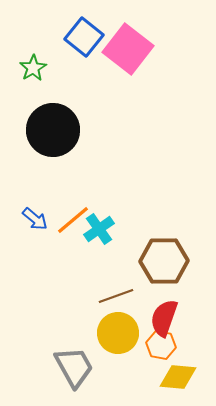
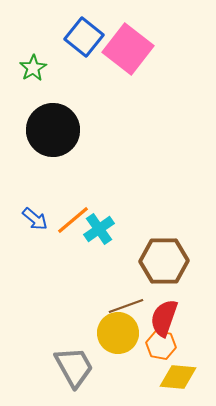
brown line: moved 10 px right, 10 px down
